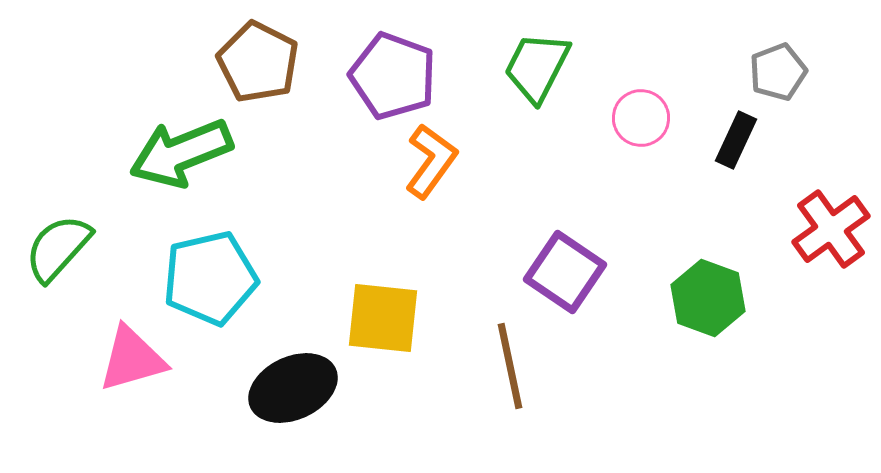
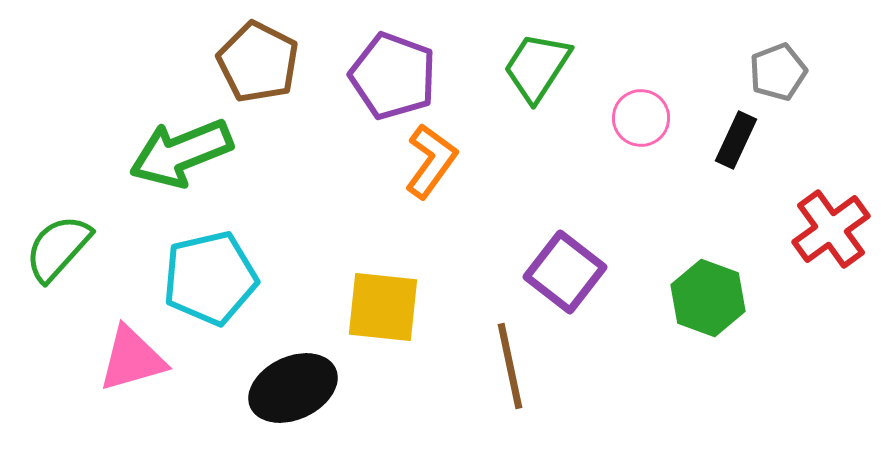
green trapezoid: rotated 6 degrees clockwise
purple square: rotated 4 degrees clockwise
yellow square: moved 11 px up
